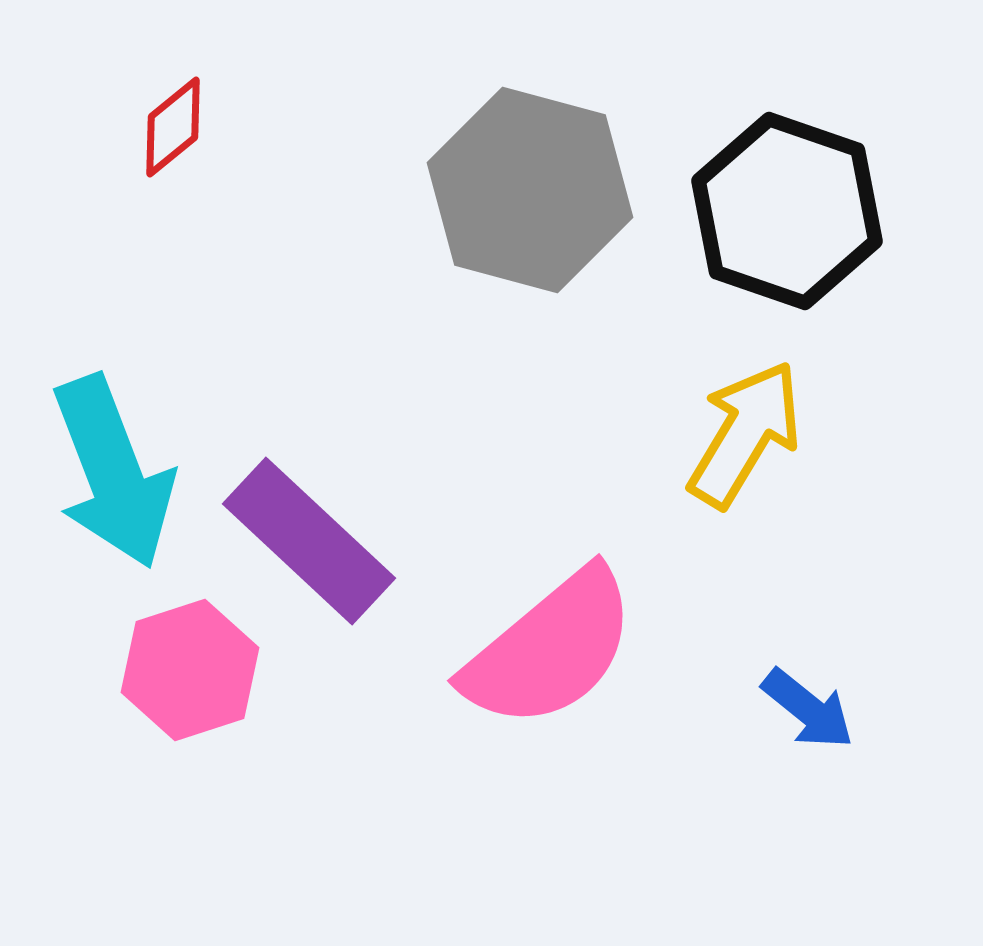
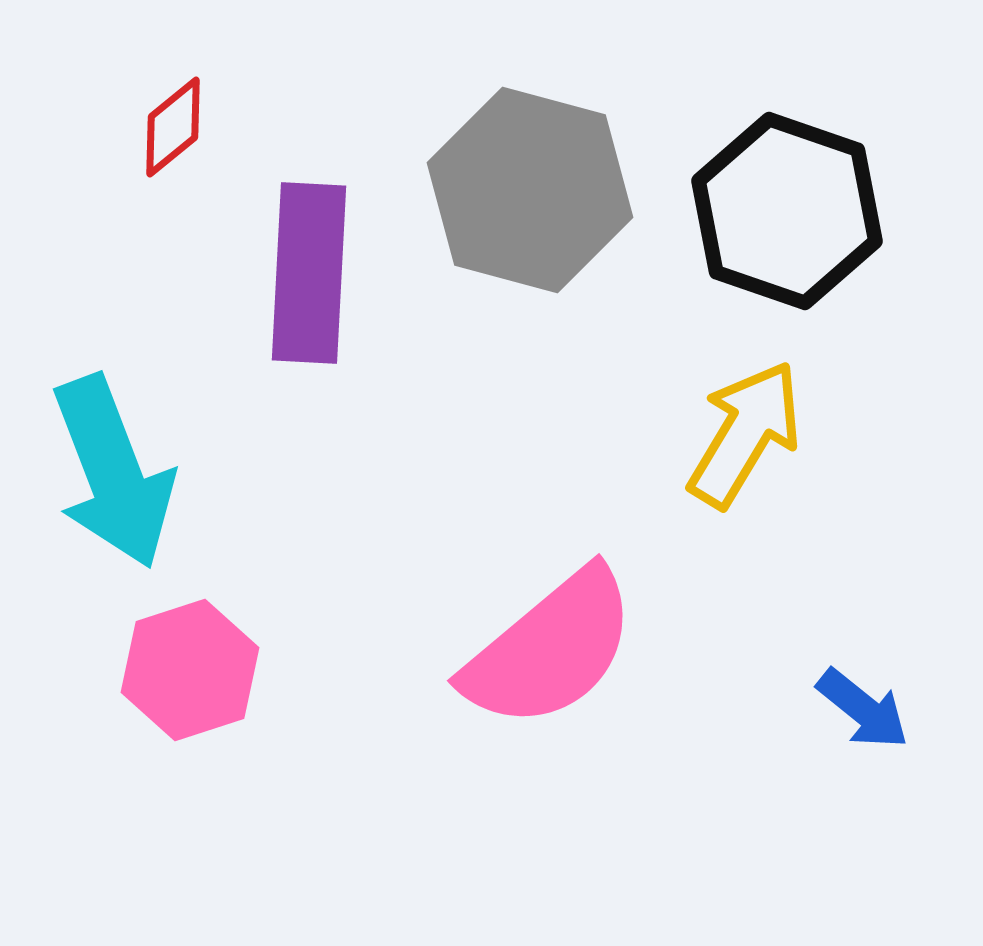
purple rectangle: moved 268 px up; rotated 50 degrees clockwise
blue arrow: moved 55 px right
